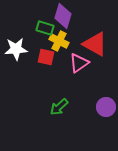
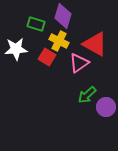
green rectangle: moved 9 px left, 4 px up
red square: moved 1 px right; rotated 18 degrees clockwise
green arrow: moved 28 px right, 12 px up
